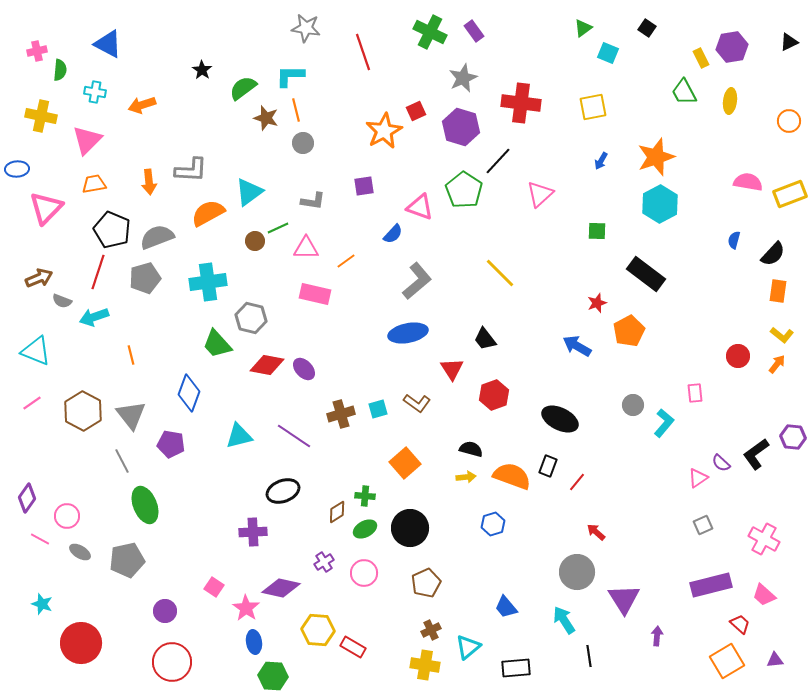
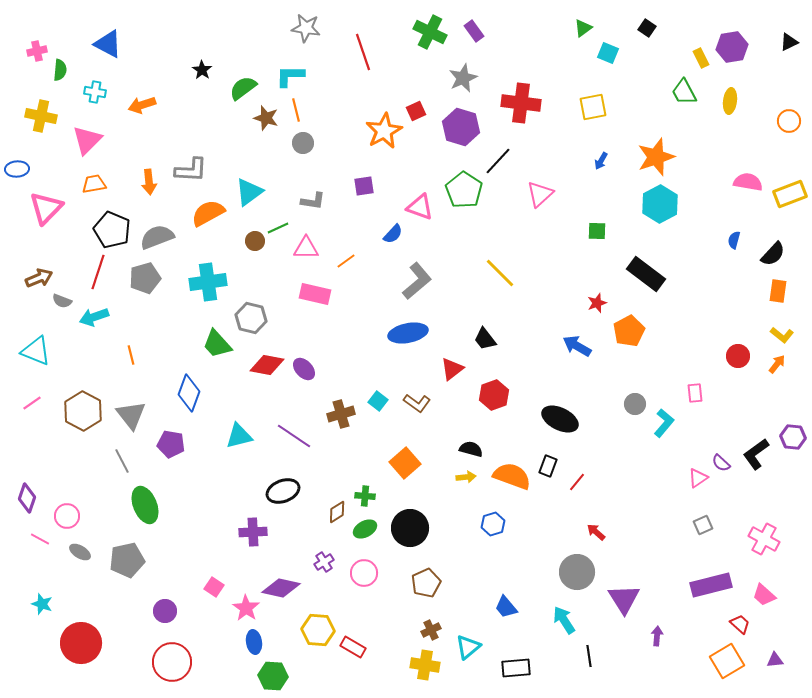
red triangle at (452, 369): rotated 25 degrees clockwise
gray circle at (633, 405): moved 2 px right, 1 px up
cyan square at (378, 409): moved 8 px up; rotated 36 degrees counterclockwise
purple diamond at (27, 498): rotated 16 degrees counterclockwise
